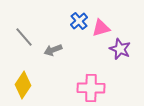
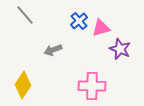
gray line: moved 1 px right, 22 px up
pink cross: moved 1 px right, 2 px up
